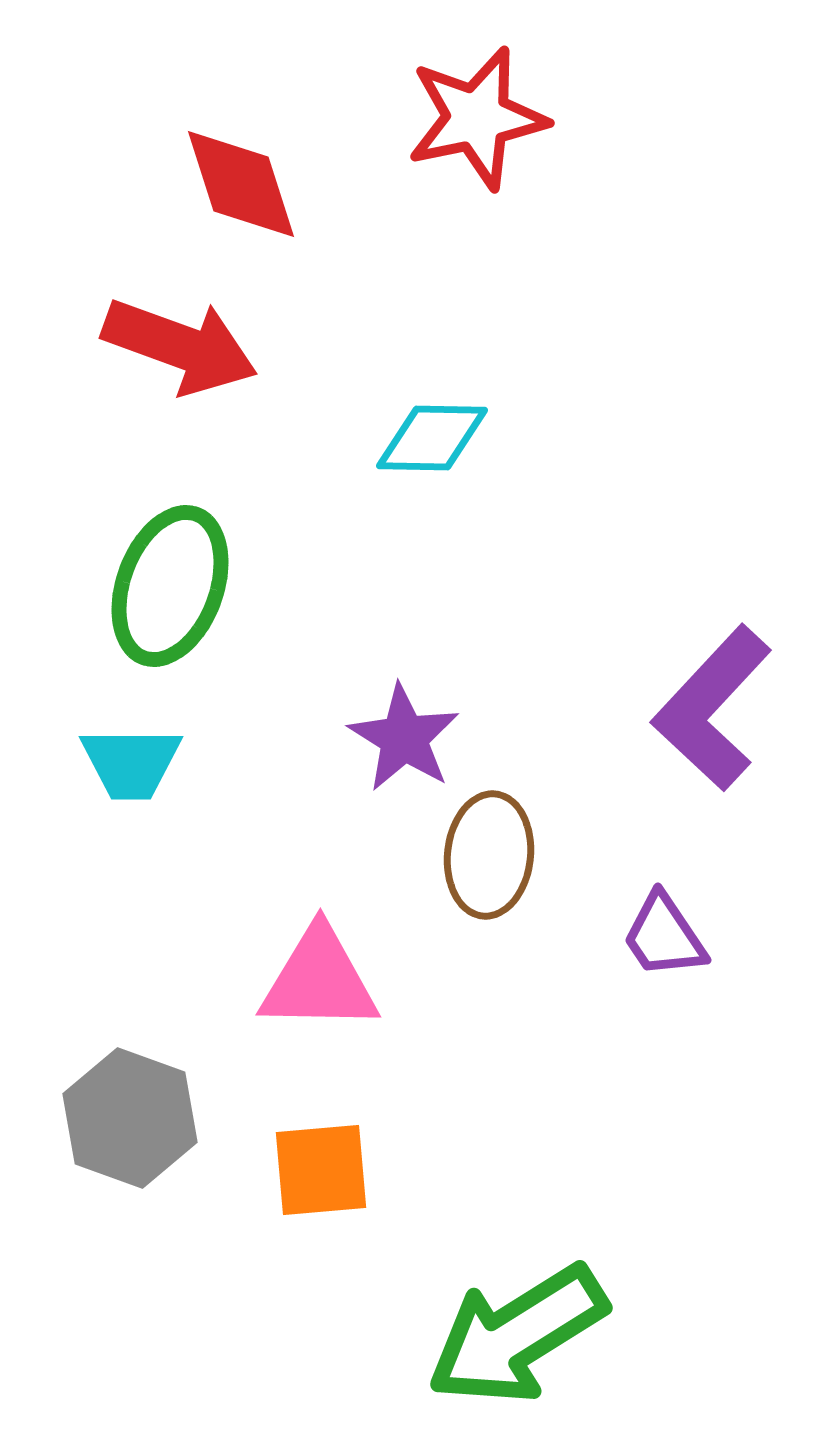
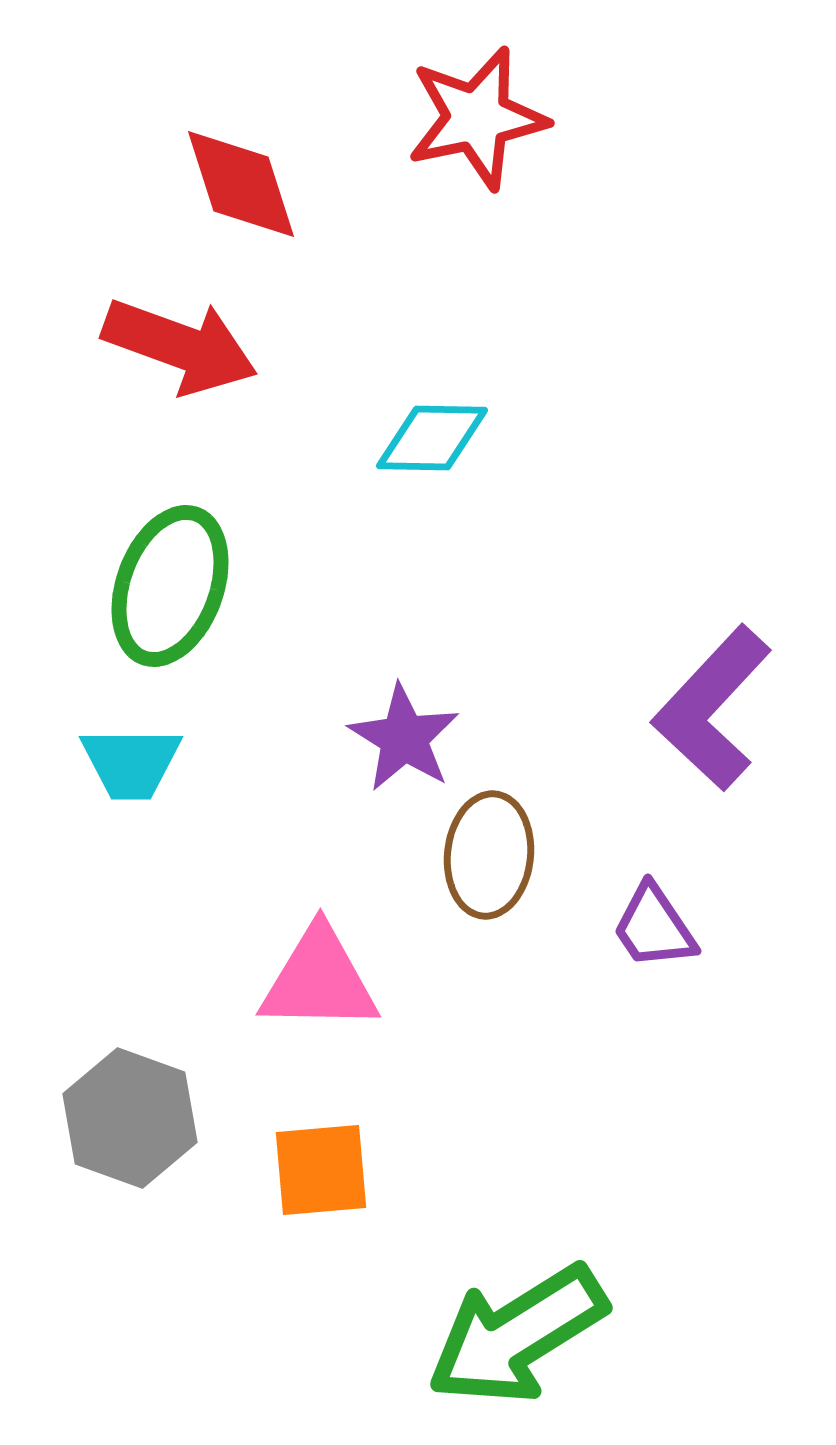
purple trapezoid: moved 10 px left, 9 px up
